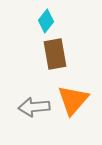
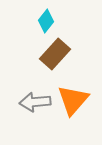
brown rectangle: rotated 52 degrees clockwise
gray arrow: moved 1 px right, 5 px up
